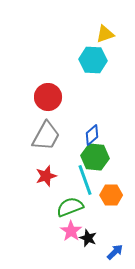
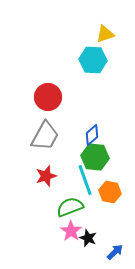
gray trapezoid: moved 1 px left
orange hexagon: moved 1 px left, 3 px up; rotated 10 degrees clockwise
